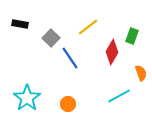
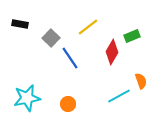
green rectangle: rotated 49 degrees clockwise
orange semicircle: moved 8 px down
cyan star: rotated 24 degrees clockwise
